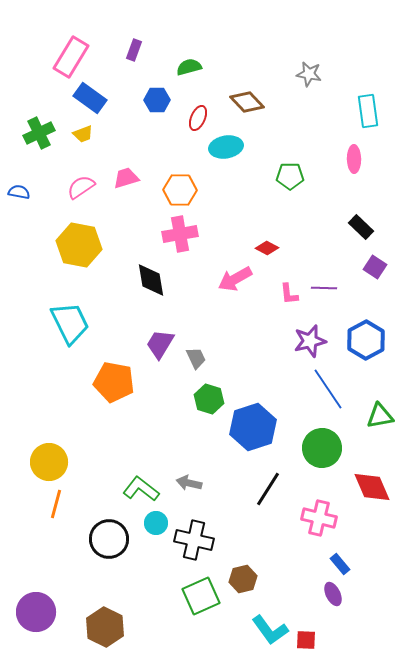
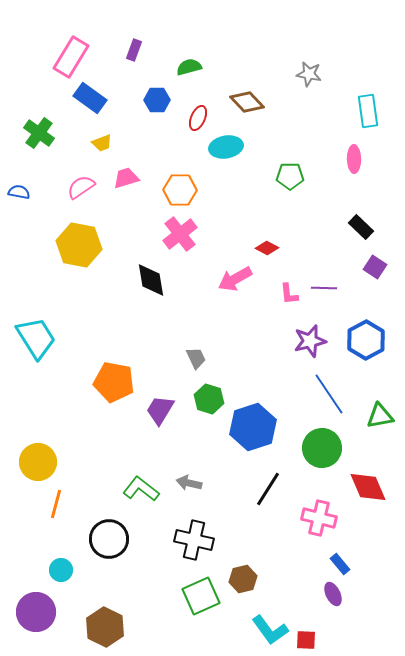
green cross at (39, 133): rotated 28 degrees counterclockwise
yellow trapezoid at (83, 134): moved 19 px right, 9 px down
pink cross at (180, 234): rotated 28 degrees counterclockwise
cyan trapezoid at (70, 323): moved 34 px left, 15 px down; rotated 6 degrees counterclockwise
purple trapezoid at (160, 344): moved 66 px down
blue line at (328, 389): moved 1 px right, 5 px down
yellow circle at (49, 462): moved 11 px left
red diamond at (372, 487): moved 4 px left
cyan circle at (156, 523): moved 95 px left, 47 px down
